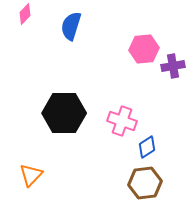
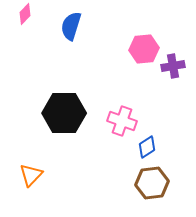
brown hexagon: moved 7 px right
